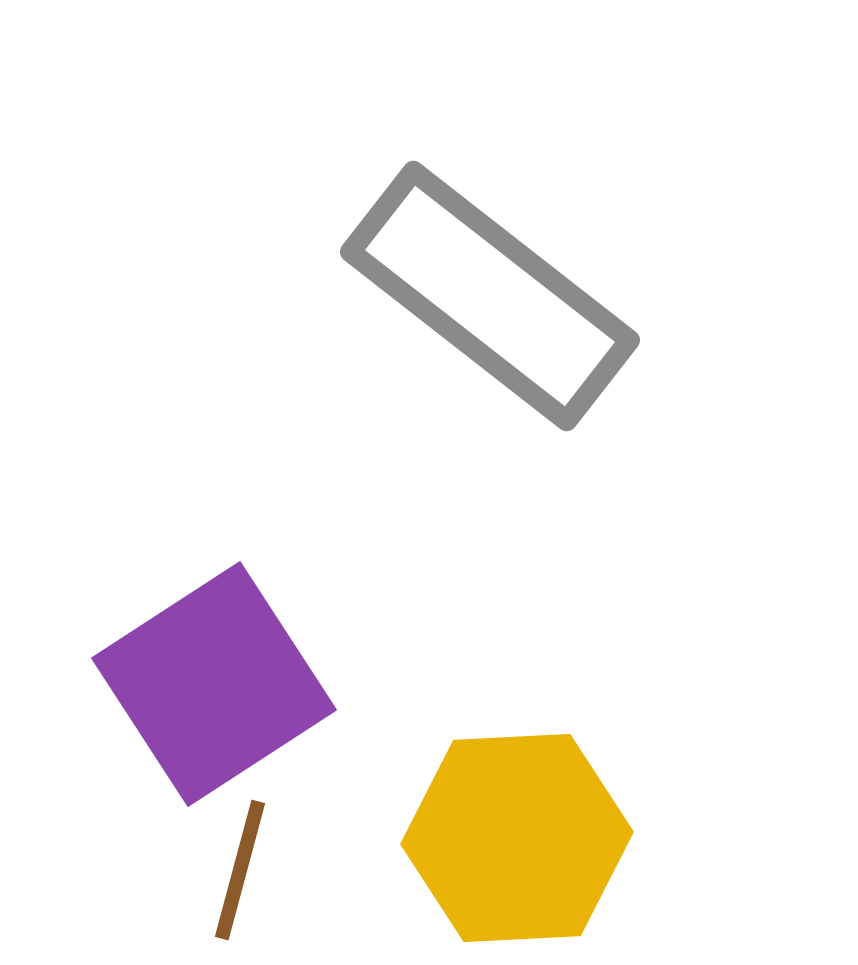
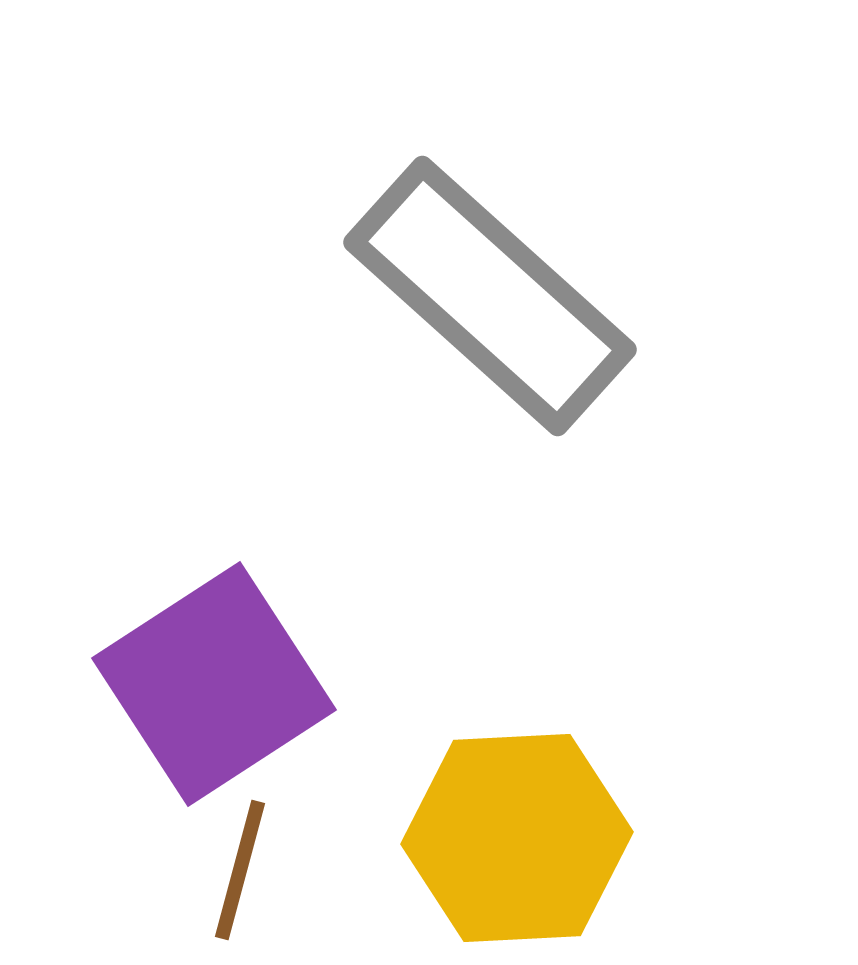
gray rectangle: rotated 4 degrees clockwise
